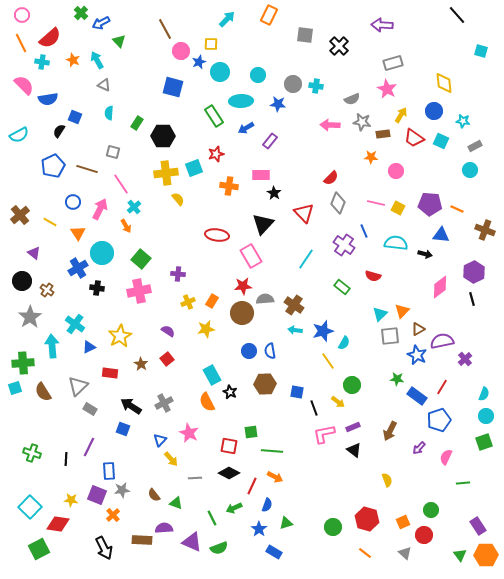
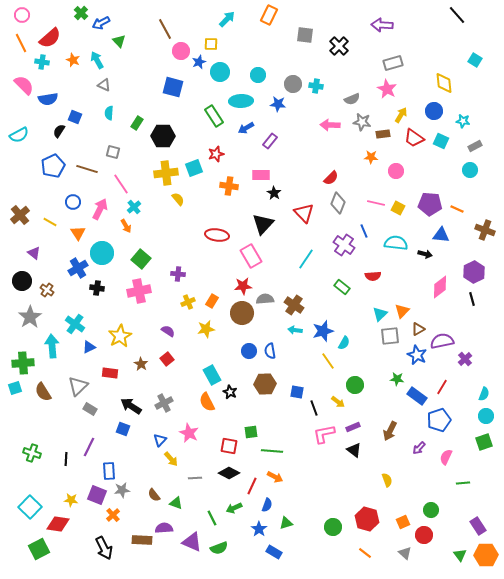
cyan square at (481, 51): moved 6 px left, 9 px down; rotated 16 degrees clockwise
red semicircle at (373, 276): rotated 21 degrees counterclockwise
green circle at (352, 385): moved 3 px right
